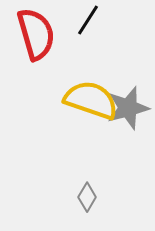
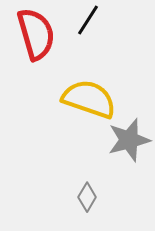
yellow semicircle: moved 2 px left, 1 px up
gray star: moved 1 px right, 32 px down
